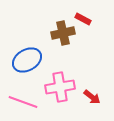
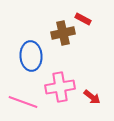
blue ellipse: moved 4 px right, 4 px up; rotated 64 degrees counterclockwise
